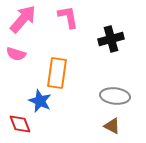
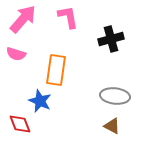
orange rectangle: moved 1 px left, 3 px up
